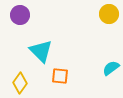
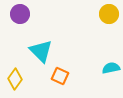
purple circle: moved 1 px up
cyan semicircle: rotated 24 degrees clockwise
orange square: rotated 18 degrees clockwise
yellow diamond: moved 5 px left, 4 px up
